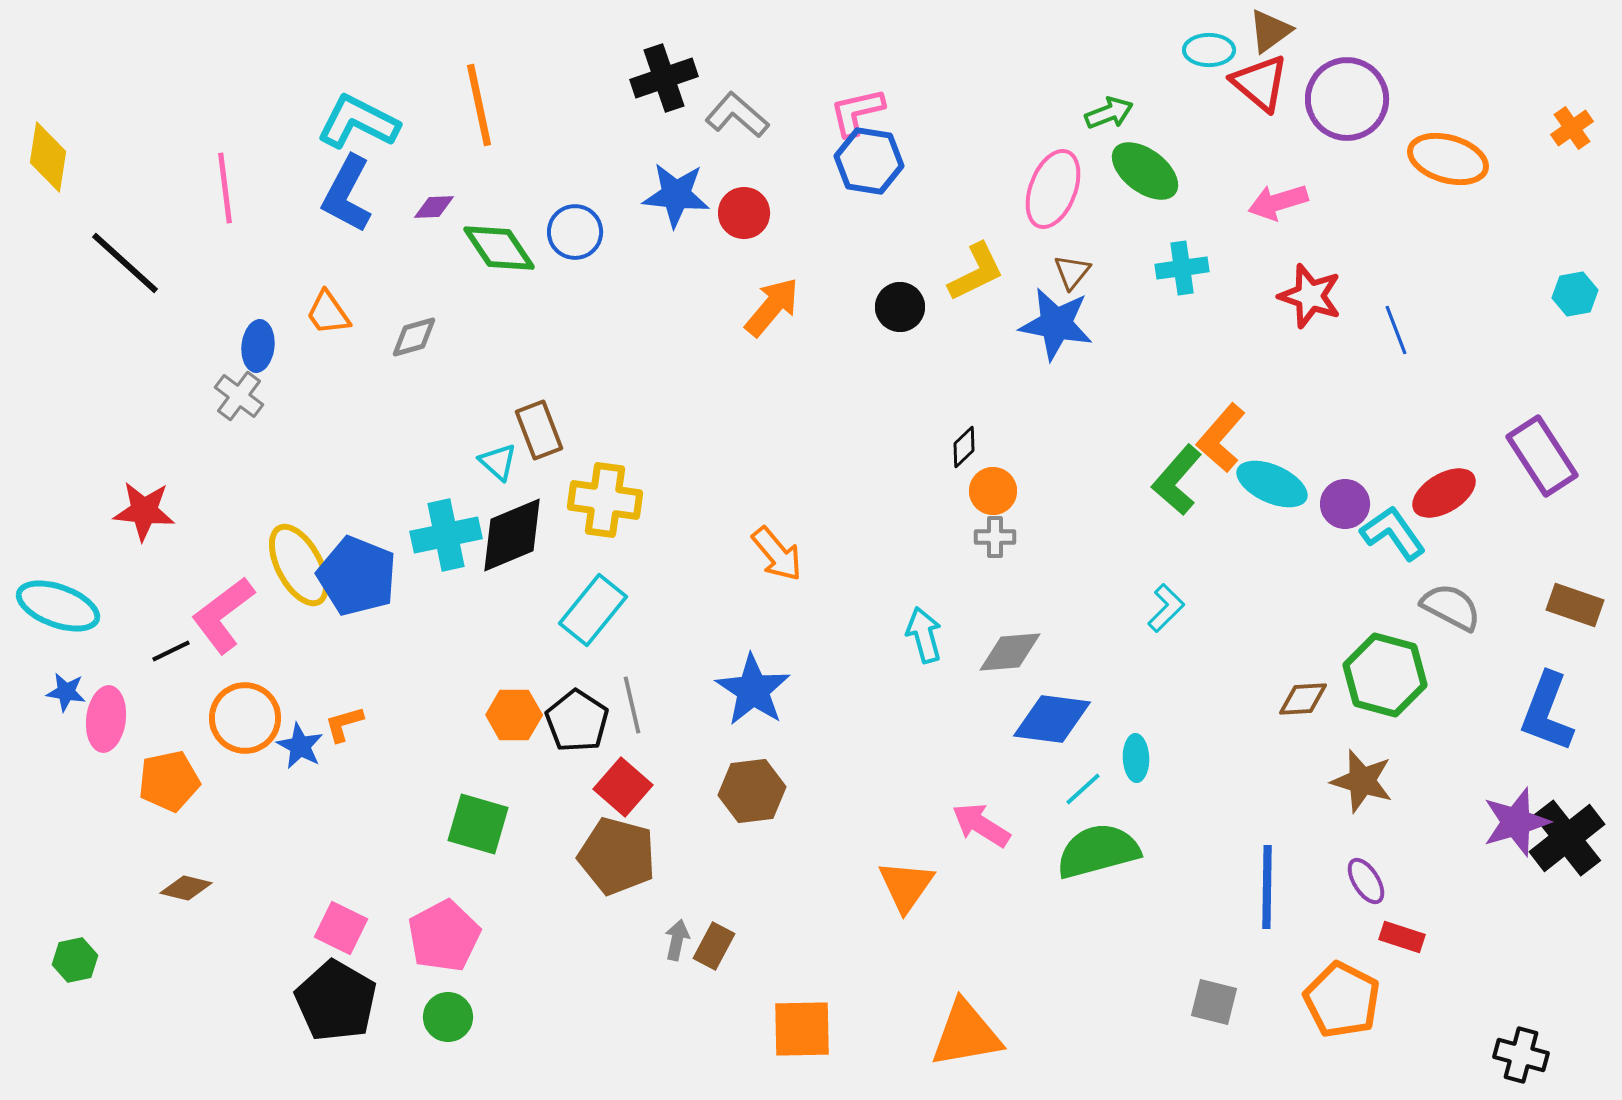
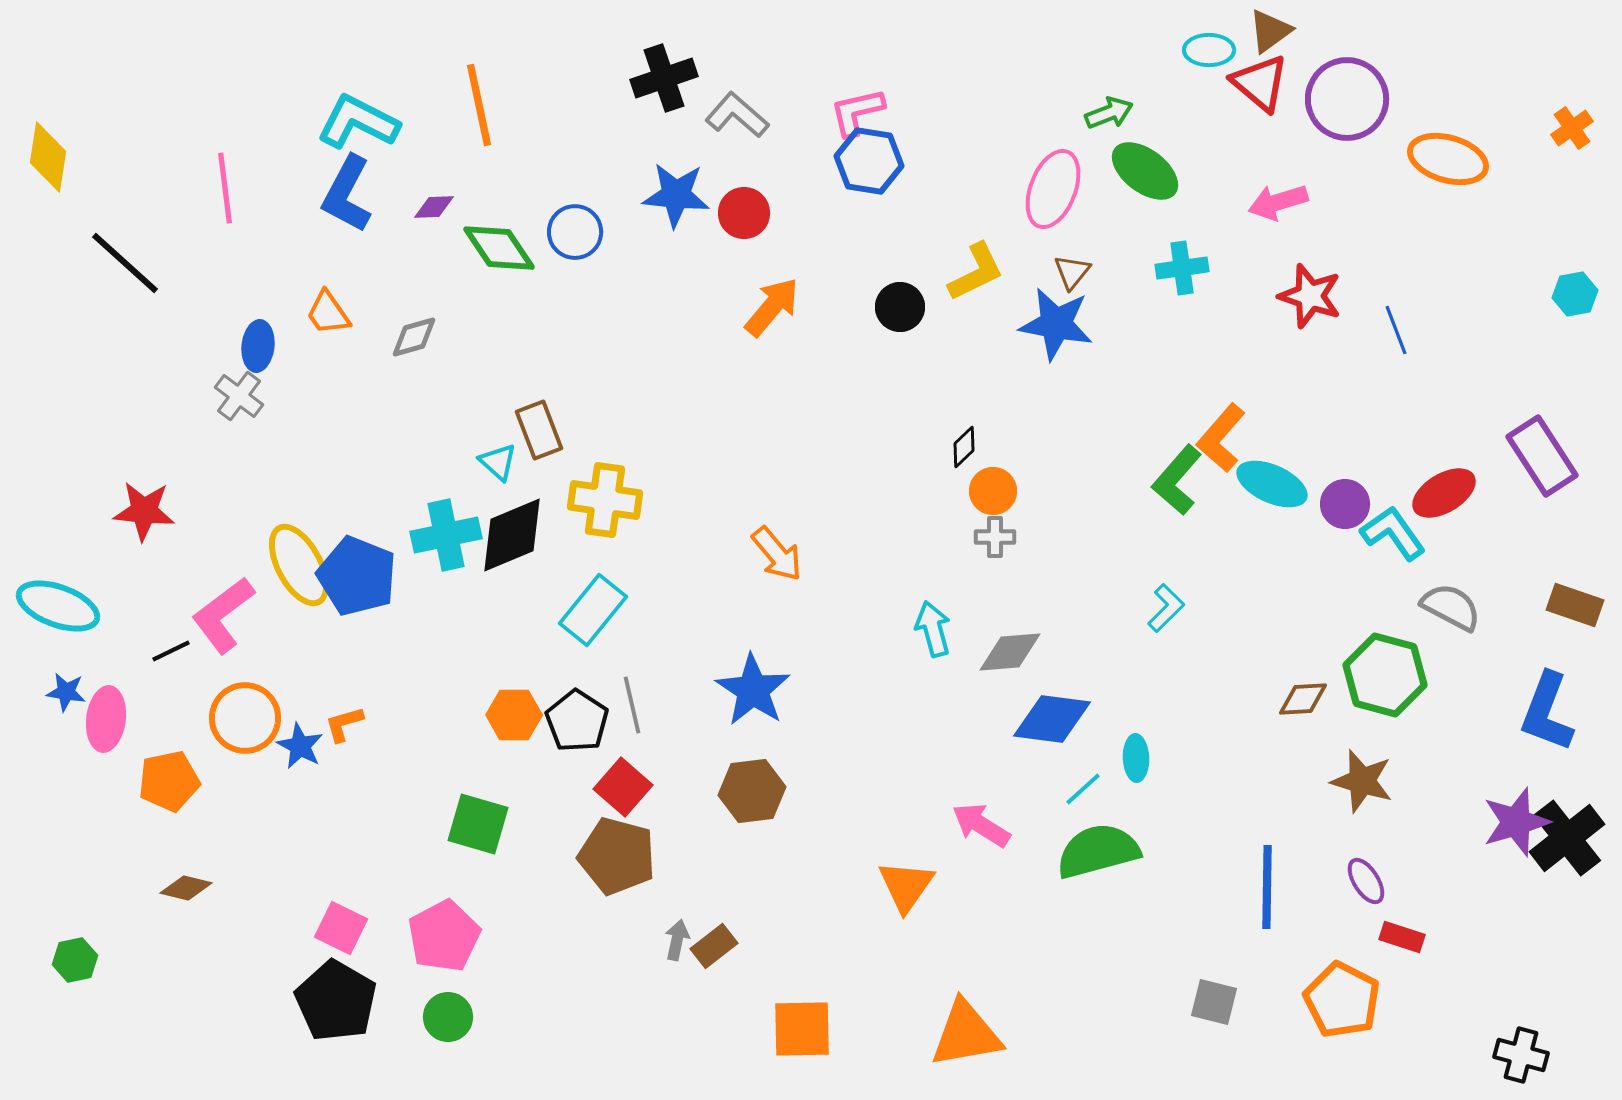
cyan arrow at (924, 635): moved 9 px right, 6 px up
brown rectangle at (714, 946): rotated 24 degrees clockwise
